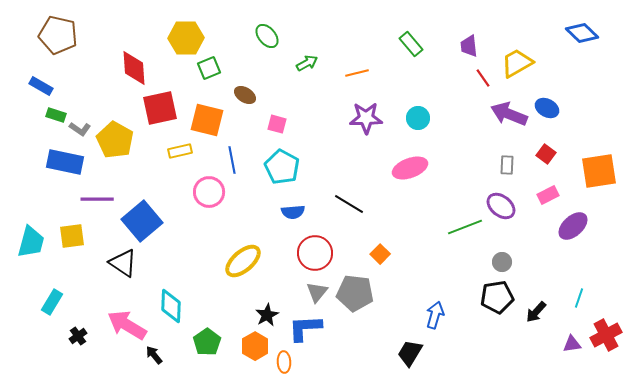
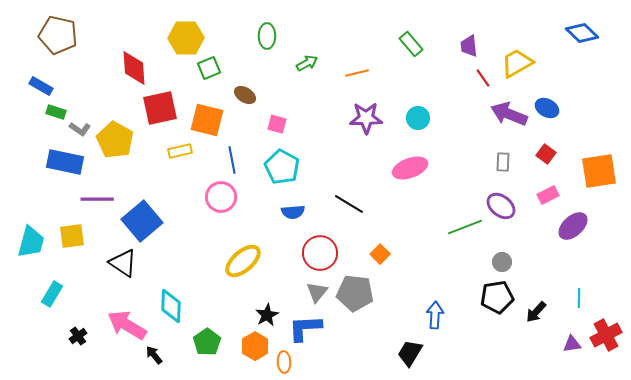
green ellipse at (267, 36): rotated 40 degrees clockwise
green rectangle at (56, 115): moved 3 px up
gray rectangle at (507, 165): moved 4 px left, 3 px up
pink circle at (209, 192): moved 12 px right, 5 px down
red circle at (315, 253): moved 5 px right
cyan line at (579, 298): rotated 18 degrees counterclockwise
cyan rectangle at (52, 302): moved 8 px up
blue arrow at (435, 315): rotated 12 degrees counterclockwise
